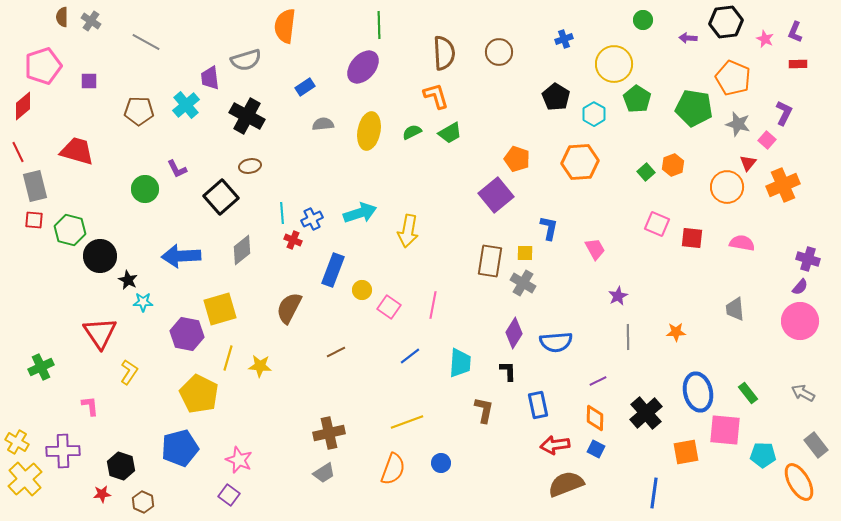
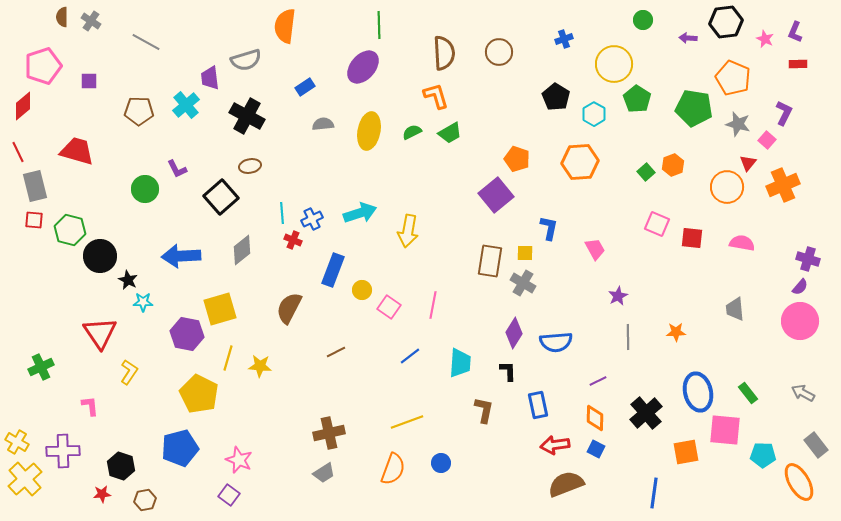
brown hexagon at (143, 502): moved 2 px right, 2 px up; rotated 25 degrees clockwise
